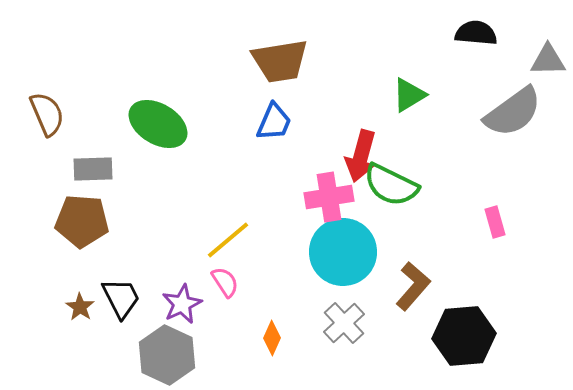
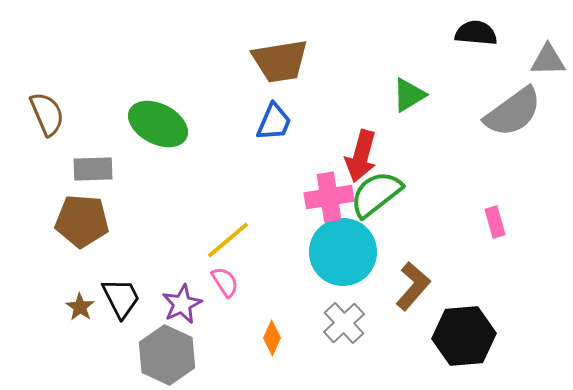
green ellipse: rotated 4 degrees counterclockwise
green semicircle: moved 15 px left, 9 px down; rotated 116 degrees clockwise
